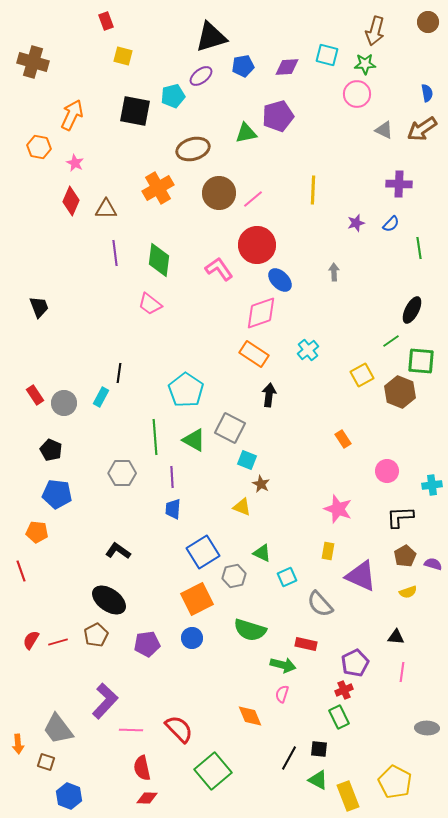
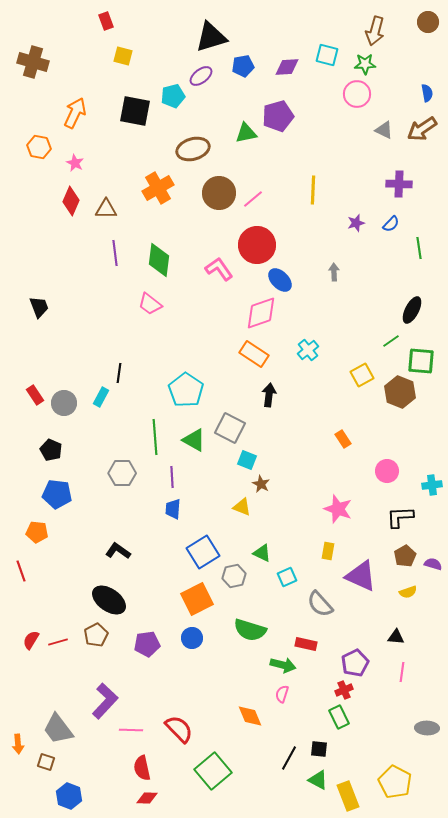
orange arrow at (72, 115): moved 3 px right, 2 px up
